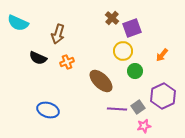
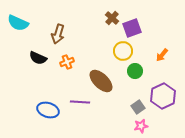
purple line: moved 37 px left, 7 px up
pink star: moved 3 px left
